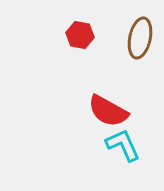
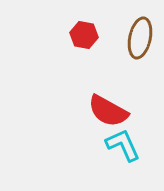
red hexagon: moved 4 px right
